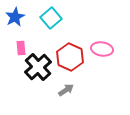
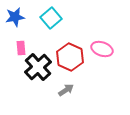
blue star: rotated 18 degrees clockwise
pink ellipse: rotated 10 degrees clockwise
